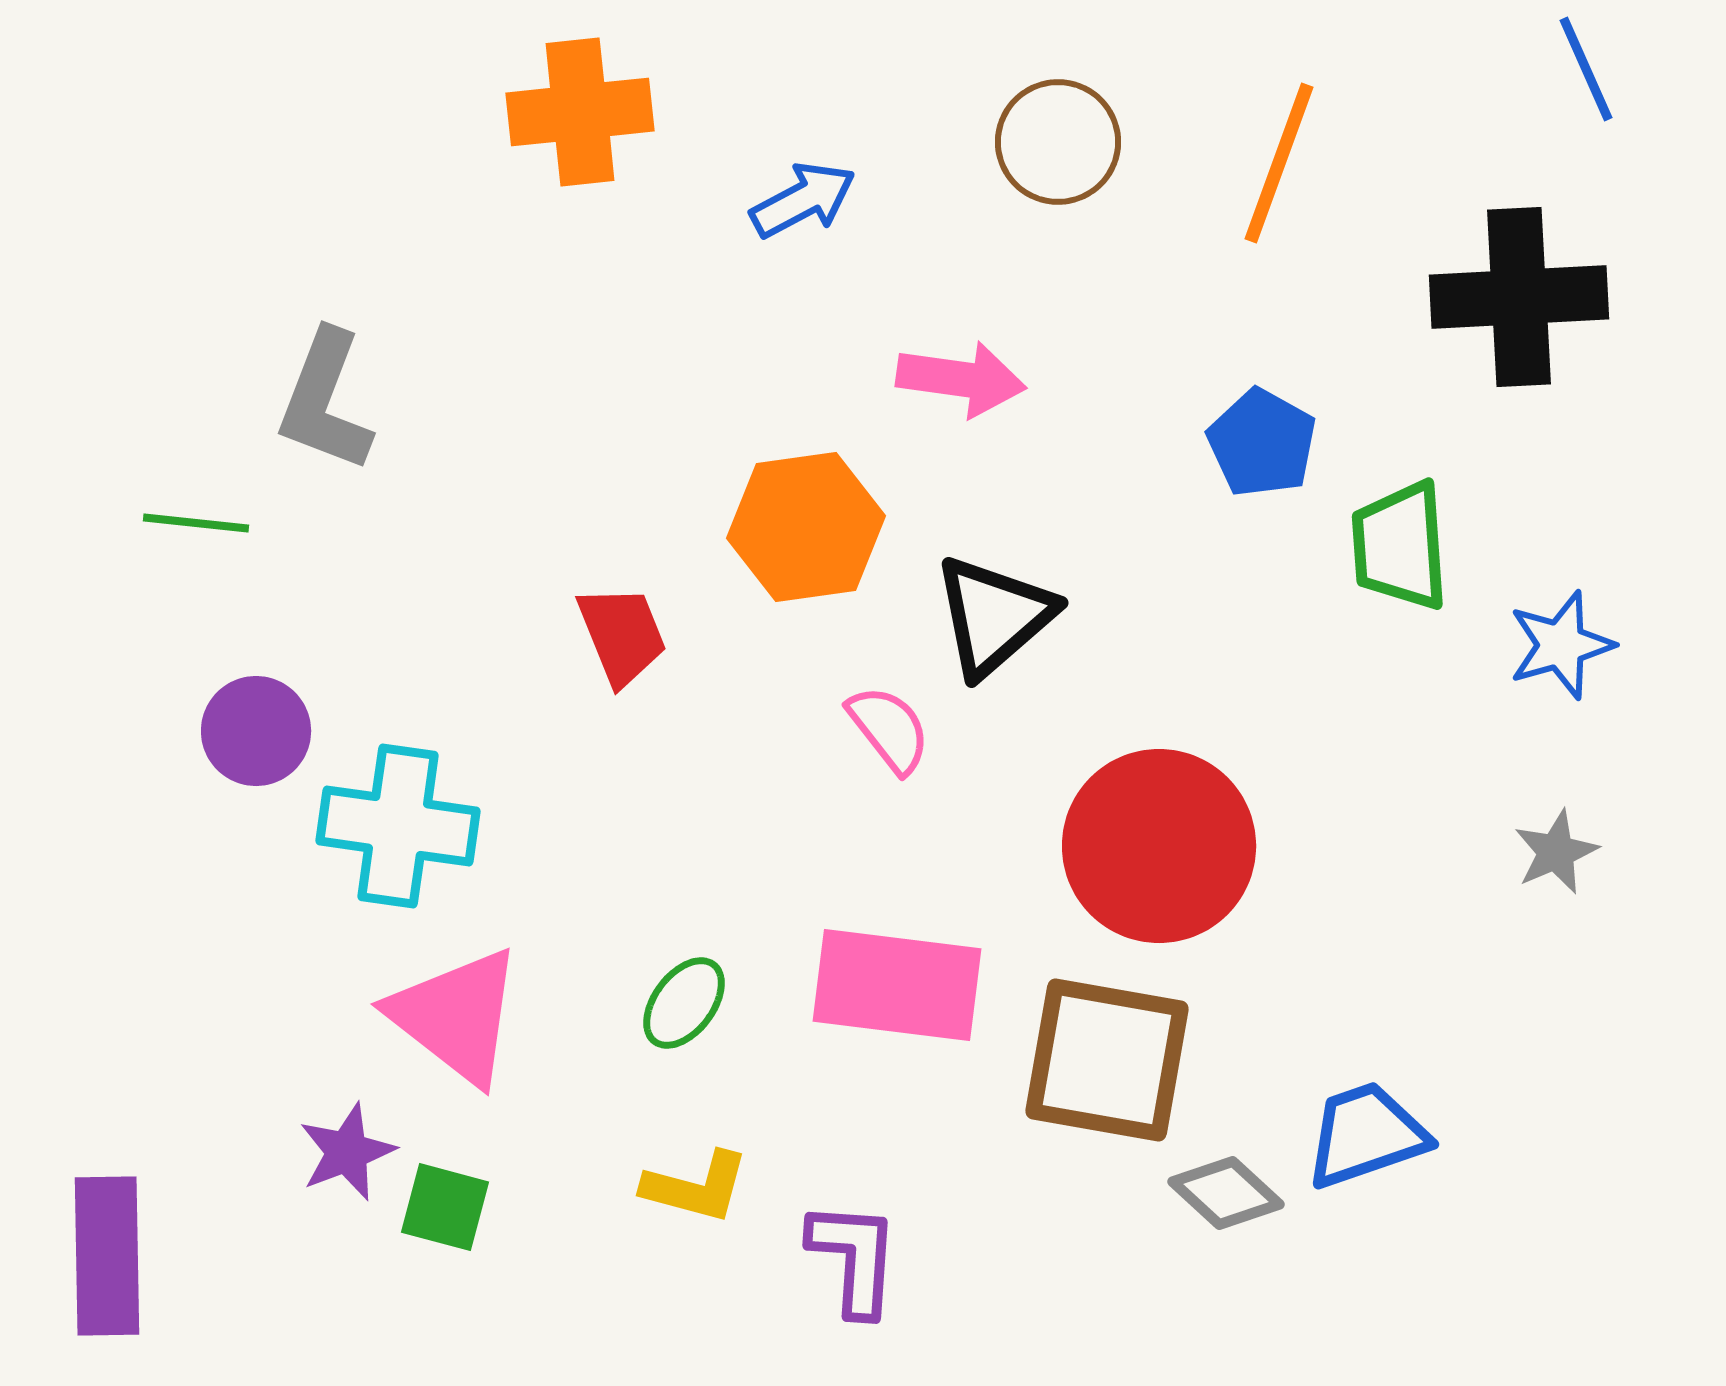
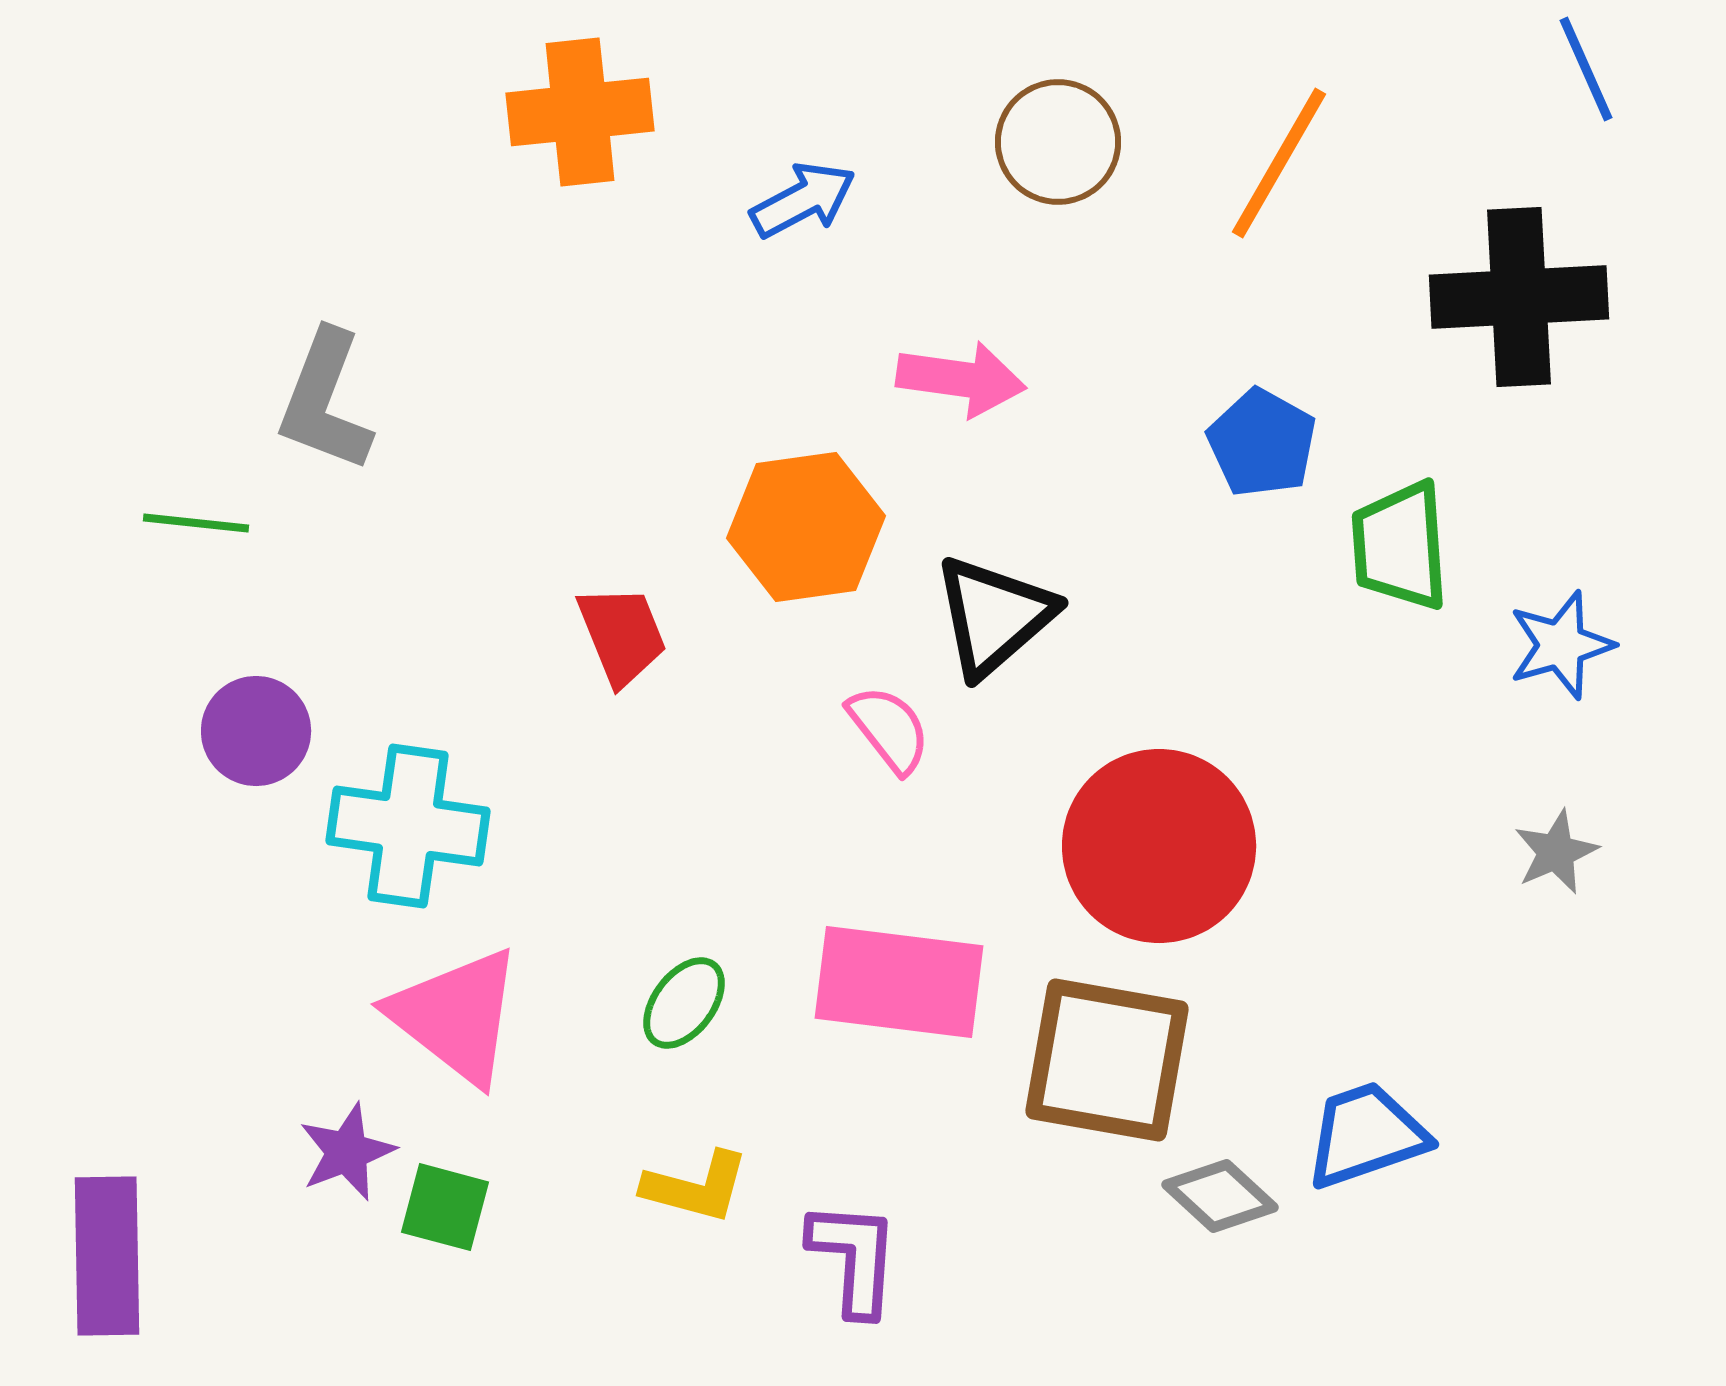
orange line: rotated 10 degrees clockwise
cyan cross: moved 10 px right
pink rectangle: moved 2 px right, 3 px up
gray diamond: moved 6 px left, 3 px down
